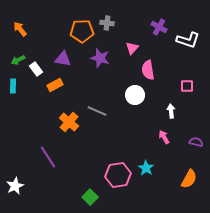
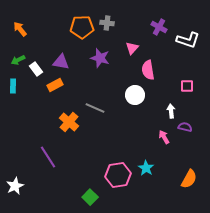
orange pentagon: moved 4 px up
purple triangle: moved 2 px left, 3 px down
gray line: moved 2 px left, 3 px up
purple semicircle: moved 11 px left, 15 px up
